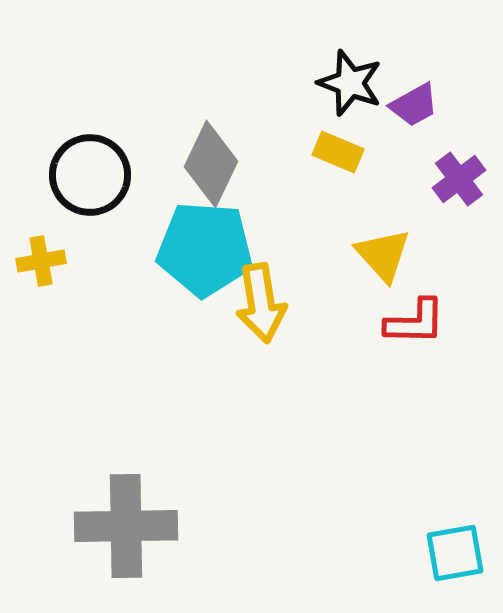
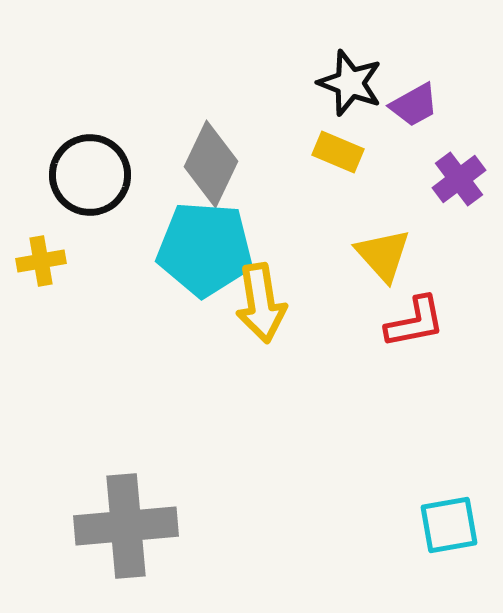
red L-shape: rotated 12 degrees counterclockwise
gray cross: rotated 4 degrees counterclockwise
cyan square: moved 6 px left, 28 px up
